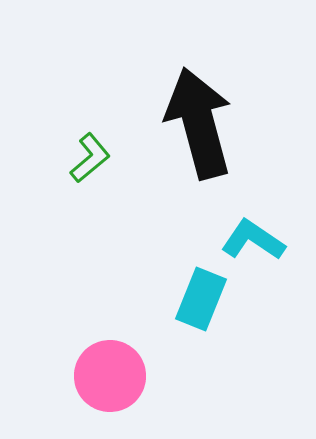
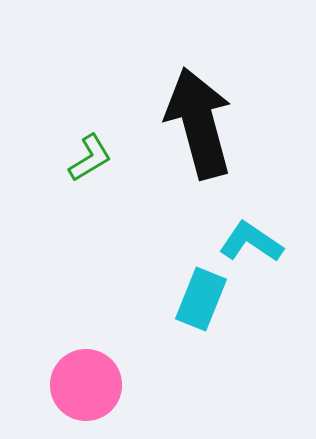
green L-shape: rotated 9 degrees clockwise
cyan L-shape: moved 2 px left, 2 px down
pink circle: moved 24 px left, 9 px down
